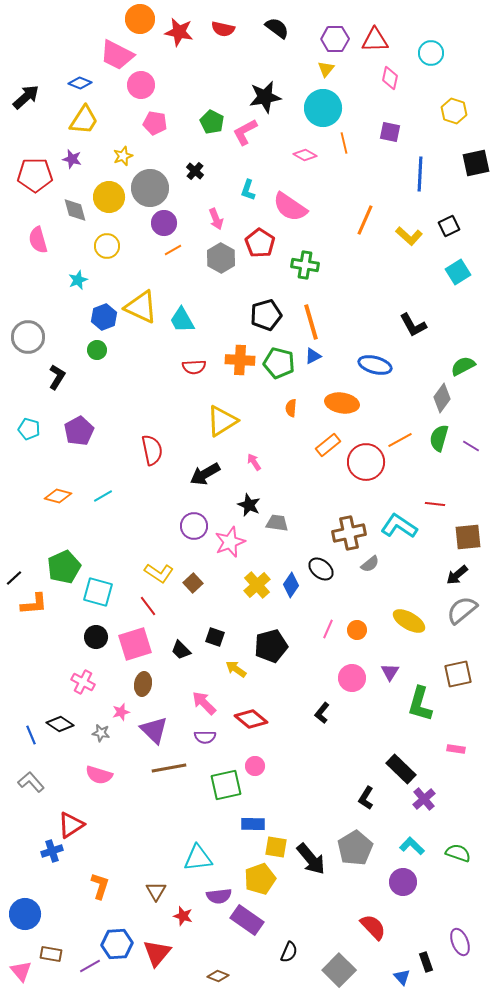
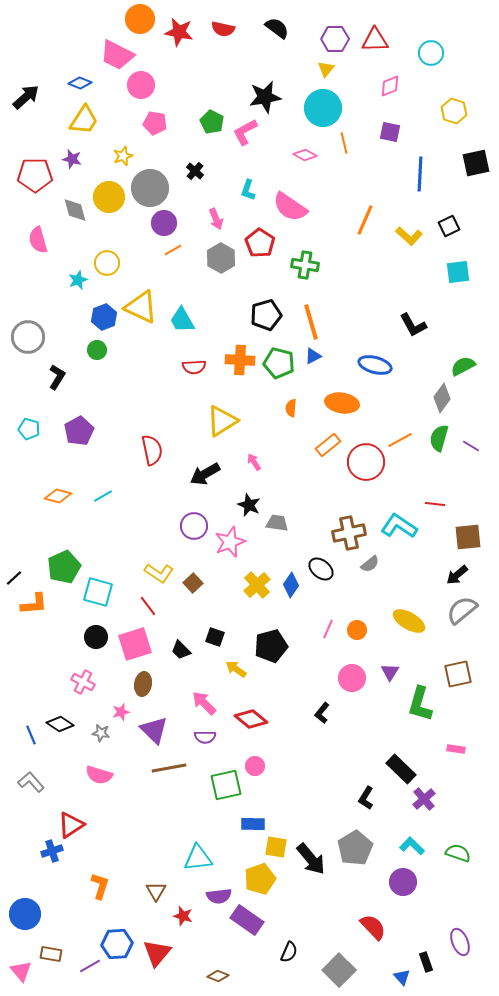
pink diamond at (390, 78): moved 8 px down; rotated 55 degrees clockwise
yellow circle at (107, 246): moved 17 px down
cyan square at (458, 272): rotated 25 degrees clockwise
